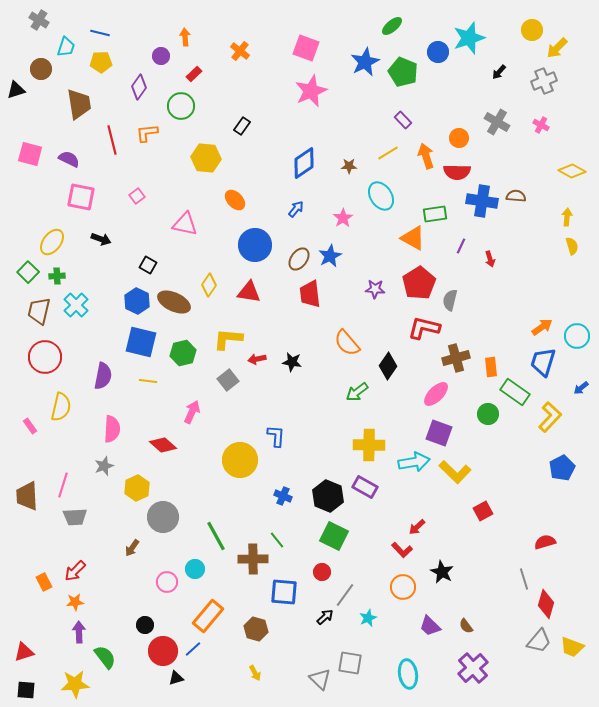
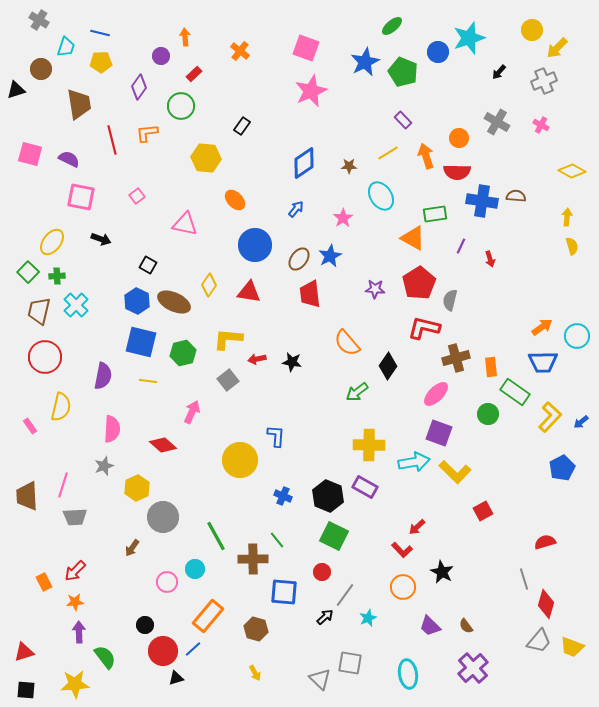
blue trapezoid at (543, 362): rotated 108 degrees counterclockwise
blue arrow at (581, 388): moved 34 px down
